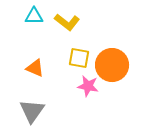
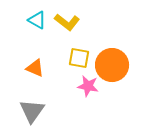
cyan triangle: moved 3 px right, 4 px down; rotated 30 degrees clockwise
